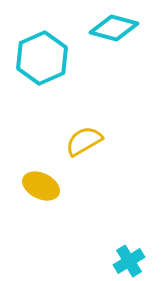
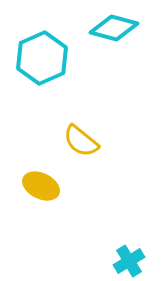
yellow semicircle: moved 3 px left; rotated 111 degrees counterclockwise
